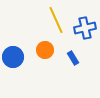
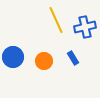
blue cross: moved 1 px up
orange circle: moved 1 px left, 11 px down
